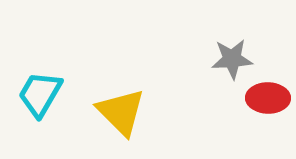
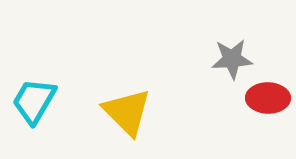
cyan trapezoid: moved 6 px left, 7 px down
yellow triangle: moved 6 px right
